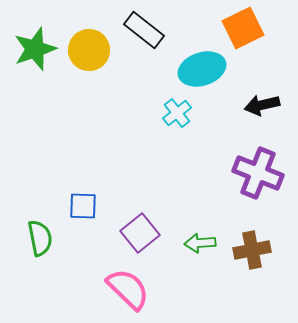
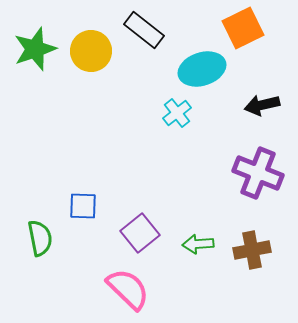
yellow circle: moved 2 px right, 1 px down
green arrow: moved 2 px left, 1 px down
